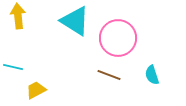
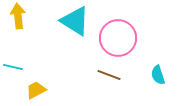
cyan semicircle: moved 6 px right
